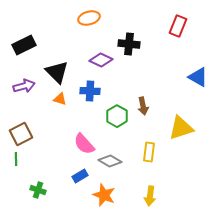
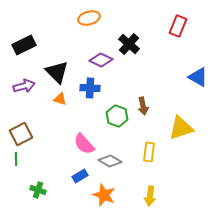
black cross: rotated 35 degrees clockwise
blue cross: moved 3 px up
green hexagon: rotated 10 degrees counterclockwise
